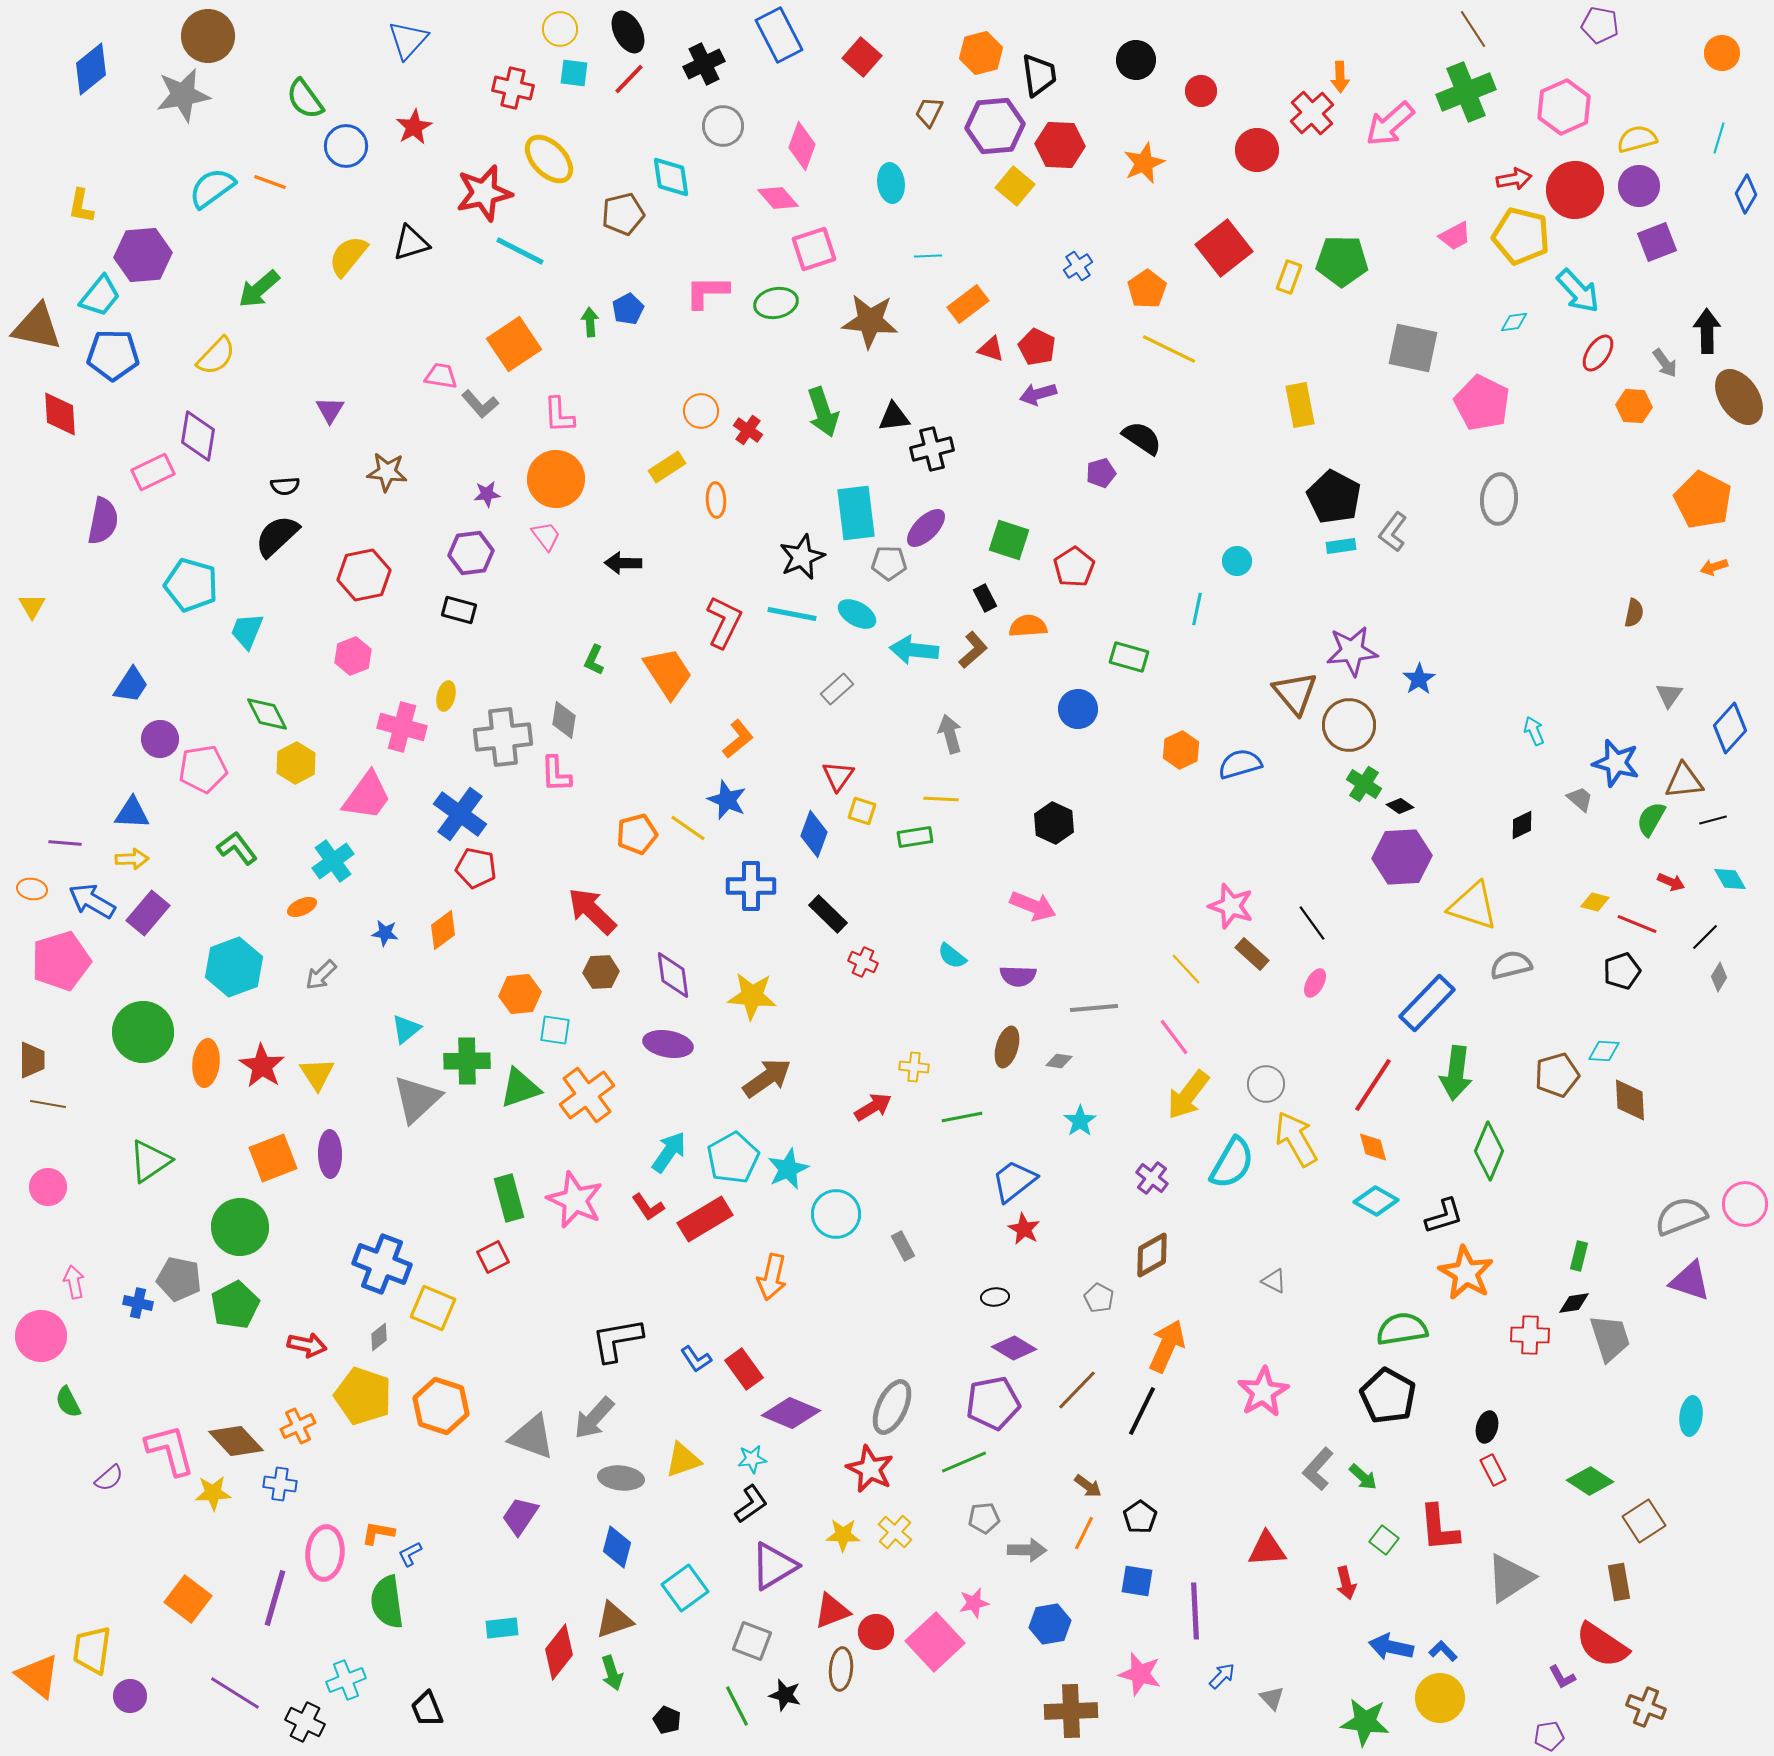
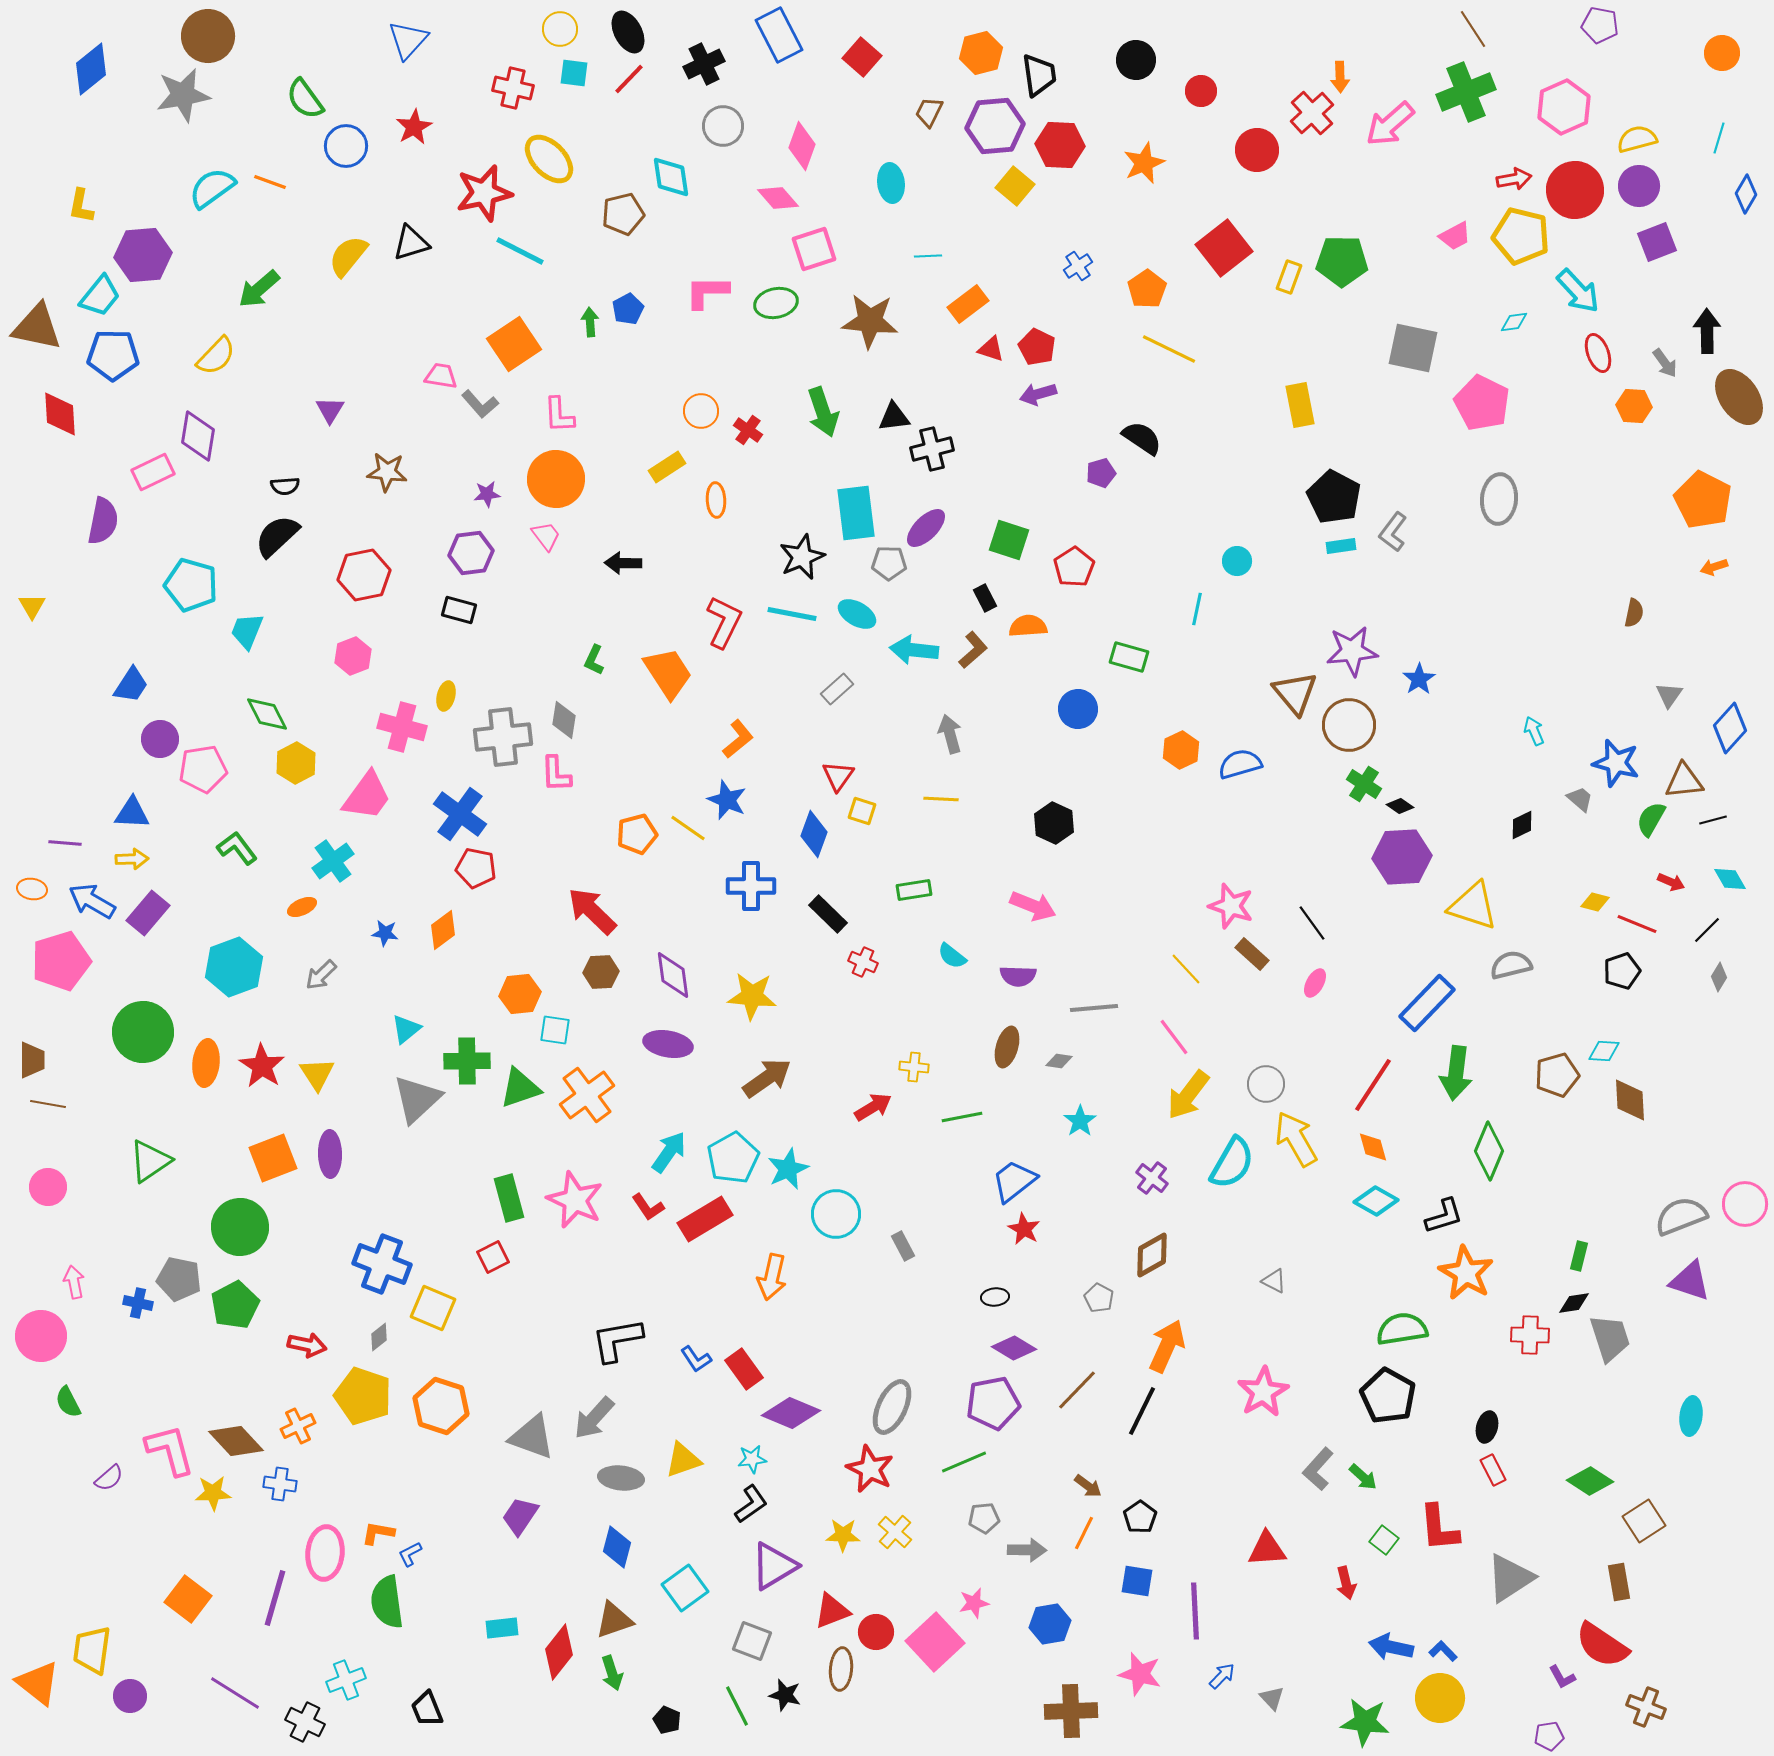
red ellipse at (1598, 353): rotated 54 degrees counterclockwise
green rectangle at (915, 837): moved 1 px left, 53 px down
black line at (1705, 937): moved 2 px right, 7 px up
orange triangle at (38, 1676): moved 7 px down
